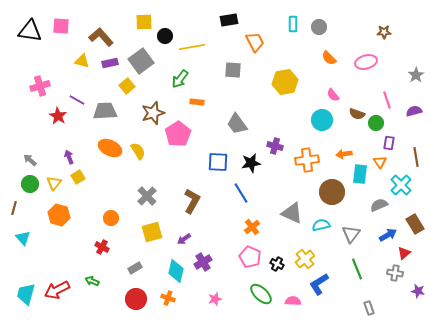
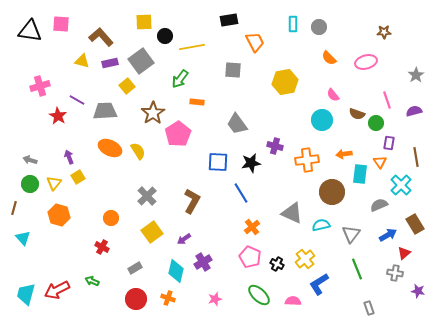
pink square at (61, 26): moved 2 px up
brown star at (153, 113): rotated 15 degrees counterclockwise
gray arrow at (30, 160): rotated 24 degrees counterclockwise
yellow square at (152, 232): rotated 20 degrees counterclockwise
green ellipse at (261, 294): moved 2 px left, 1 px down
